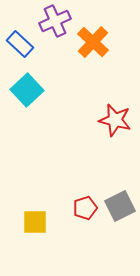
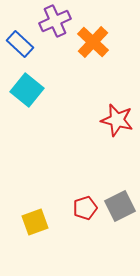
cyan square: rotated 8 degrees counterclockwise
red star: moved 2 px right
yellow square: rotated 20 degrees counterclockwise
